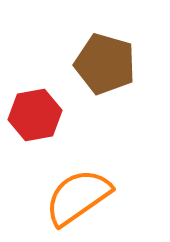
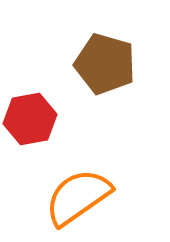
red hexagon: moved 5 px left, 4 px down
